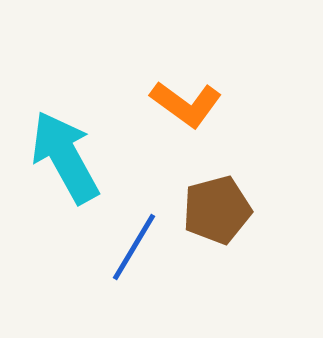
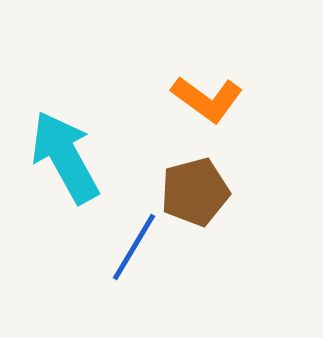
orange L-shape: moved 21 px right, 5 px up
brown pentagon: moved 22 px left, 18 px up
